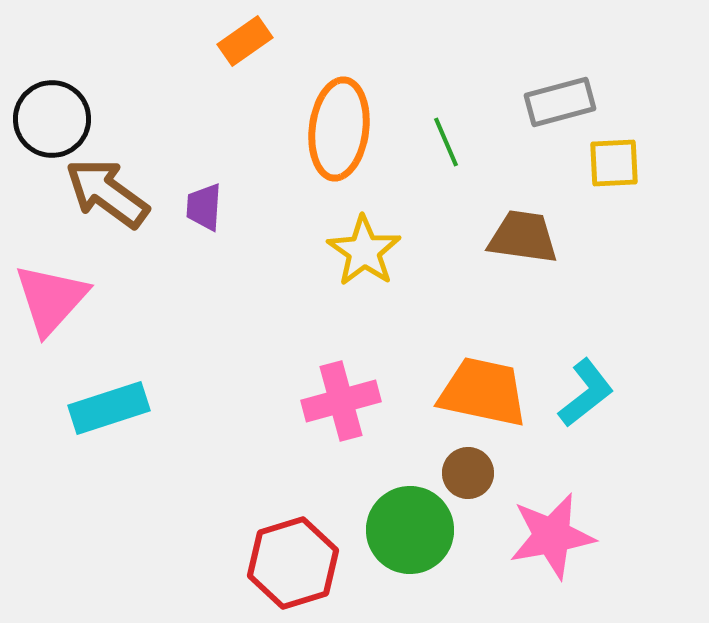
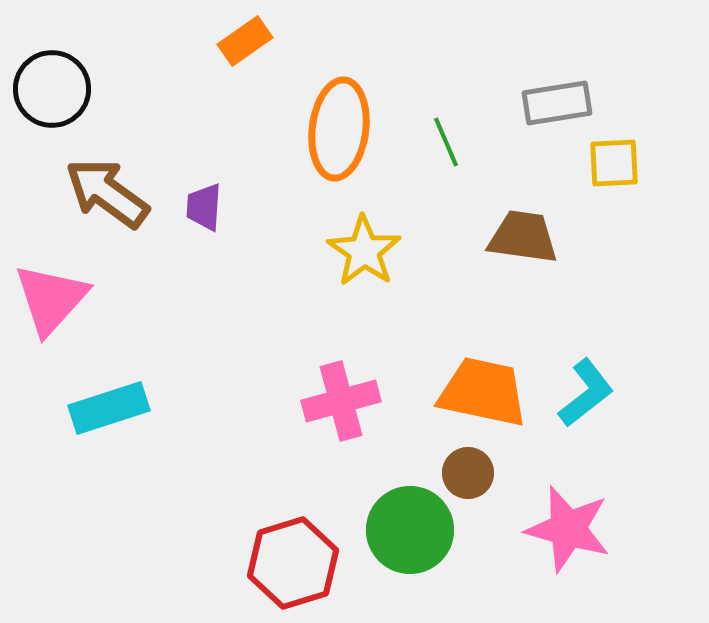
gray rectangle: moved 3 px left, 1 px down; rotated 6 degrees clockwise
black circle: moved 30 px up
pink star: moved 16 px right, 7 px up; rotated 26 degrees clockwise
